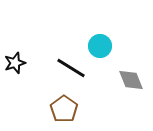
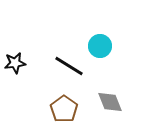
black star: rotated 10 degrees clockwise
black line: moved 2 px left, 2 px up
gray diamond: moved 21 px left, 22 px down
